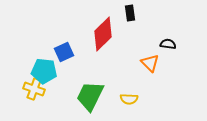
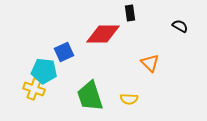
red diamond: rotated 44 degrees clockwise
black semicircle: moved 12 px right, 18 px up; rotated 21 degrees clockwise
green trapezoid: rotated 44 degrees counterclockwise
